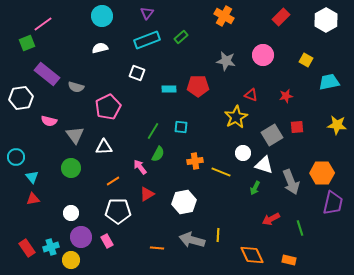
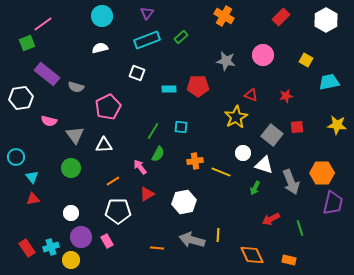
gray square at (272, 135): rotated 20 degrees counterclockwise
white triangle at (104, 147): moved 2 px up
